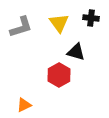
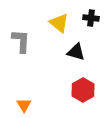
yellow triangle: rotated 15 degrees counterclockwise
gray L-shape: moved 14 px down; rotated 70 degrees counterclockwise
red hexagon: moved 24 px right, 15 px down
orange triangle: rotated 35 degrees counterclockwise
